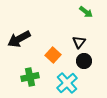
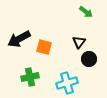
orange square: moved 9 px left, 8 px up; rotated 28 degrees counterclockwise
black circle: moved 5 px right, 2 px up
cyan cross: rotated 25 degrees clockwise
